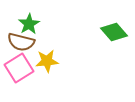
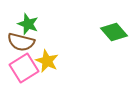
green star: moved 1 px left; rotated 20 degrees counterclockwise
yellow star: rotated 30 degrees clockwise
pink square: moved 5 px right
